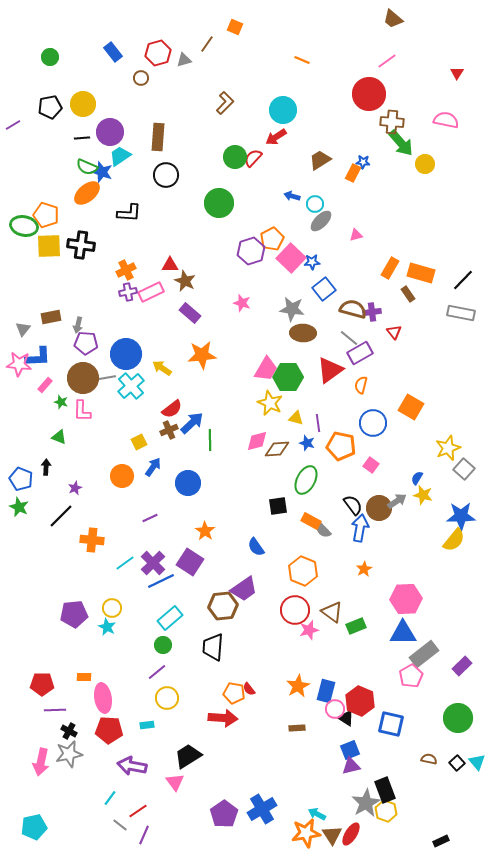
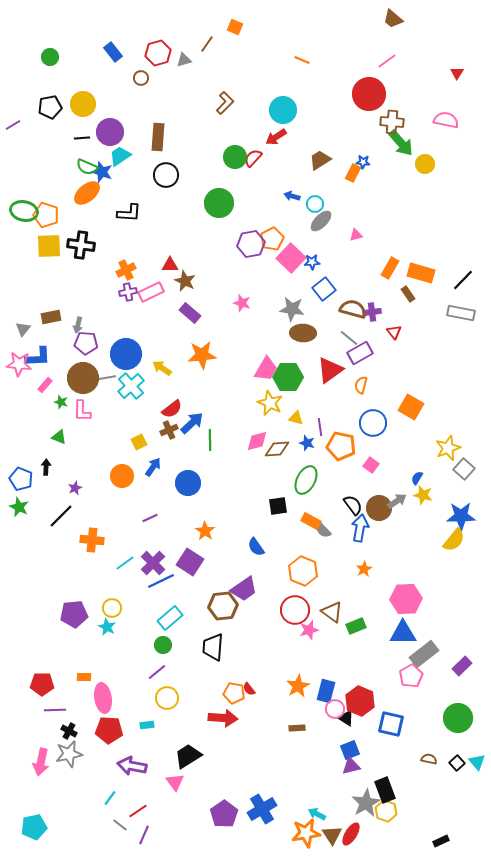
green ellipse at (24, 226): moved 15 px up
purple hexagon at (251, 251): moved 7 px up; rotated 8 degrees clockwise
purple line at (318, 423): moved 2 px right, 4 px down
